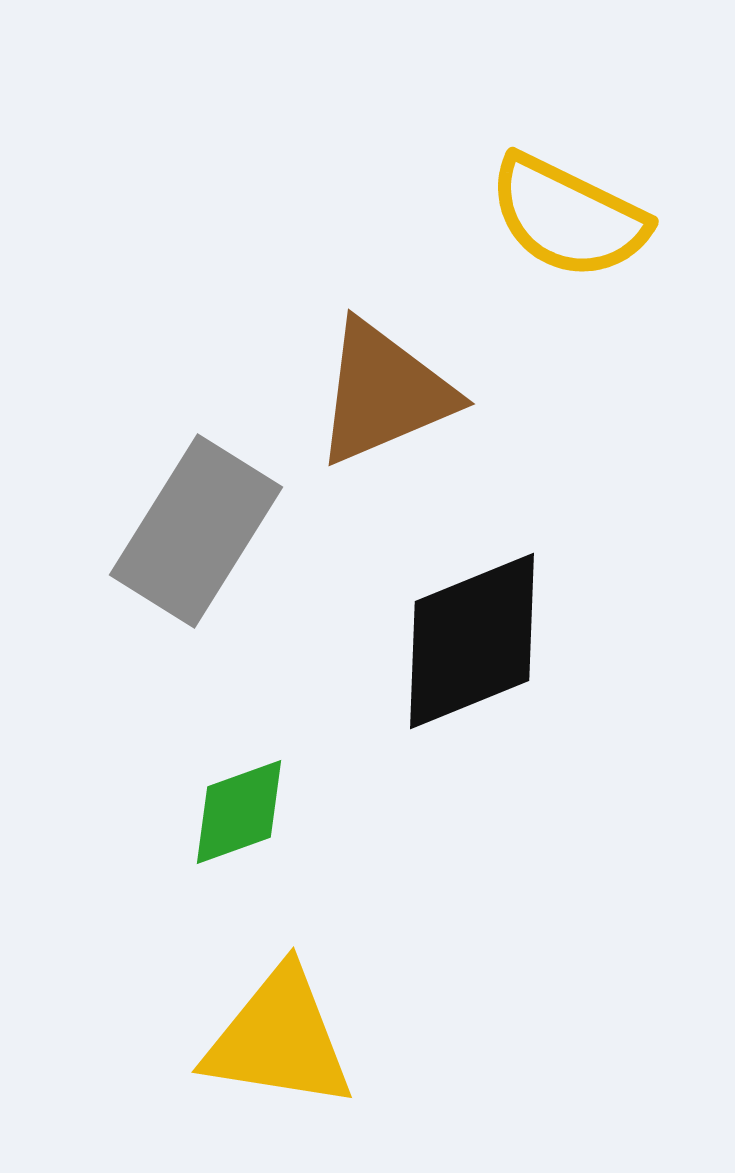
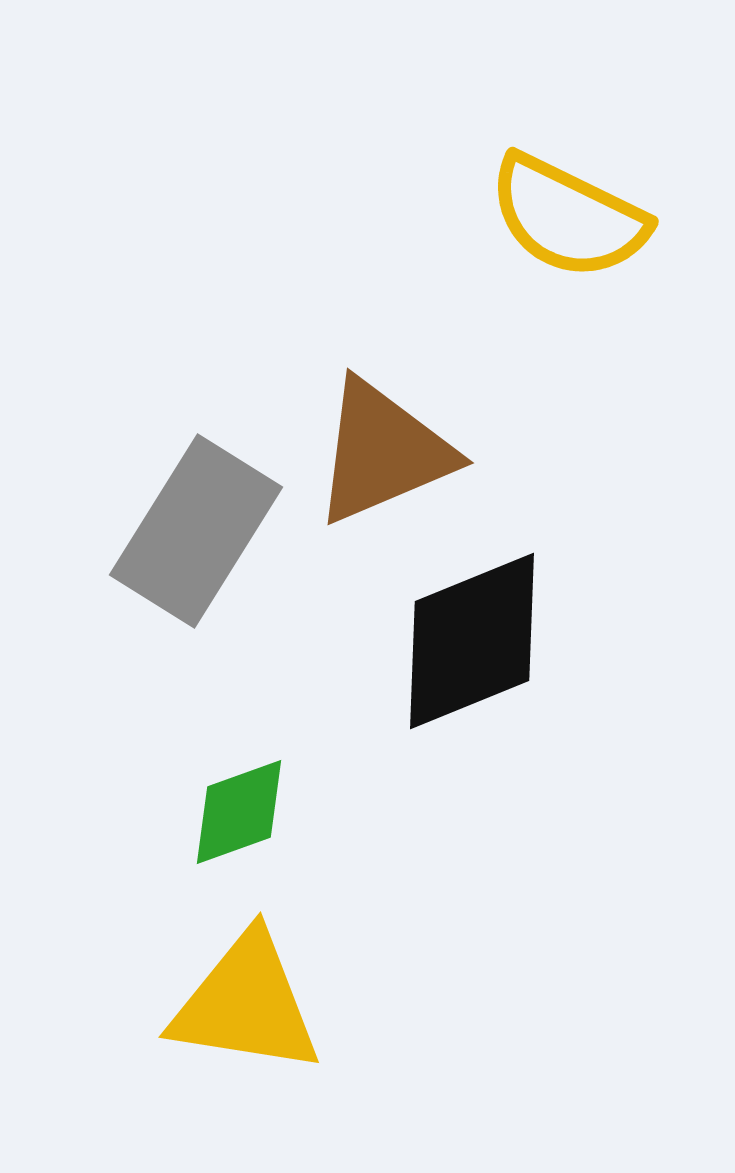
brown triangle: moved 1 px left, 59 px down
yellow triangle: moved 33 px left, 35 px up
